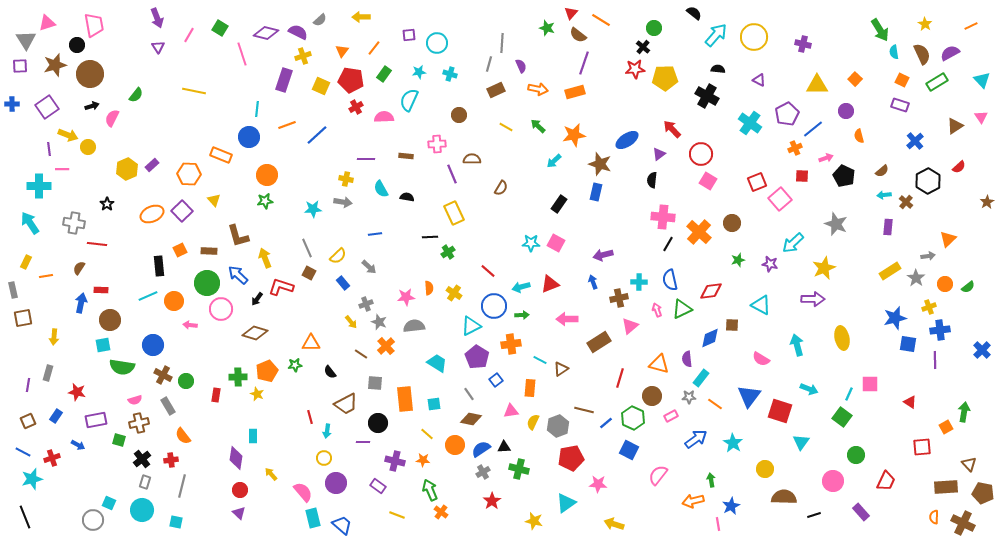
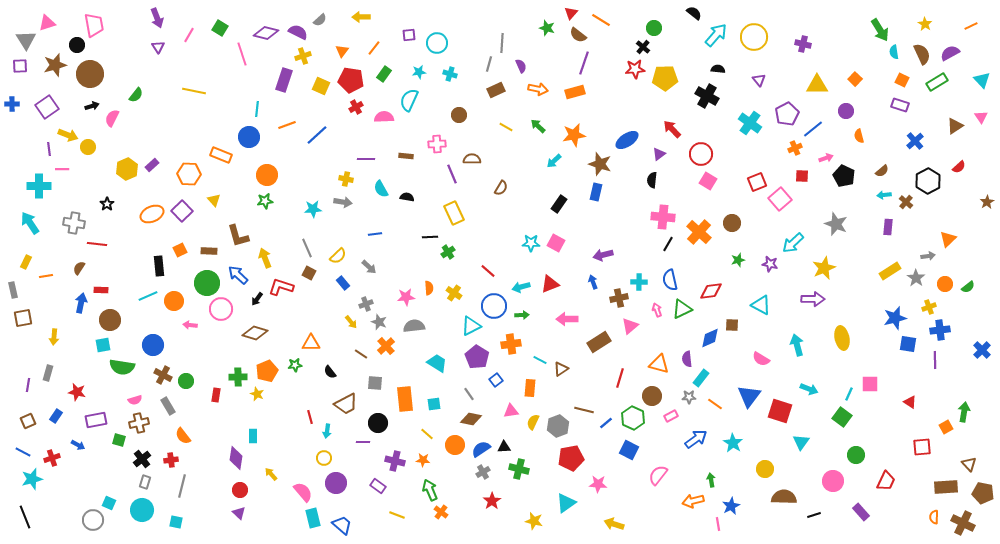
purple triangle at (759, 80): rotated 24 degrees clockwise
